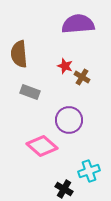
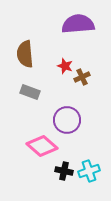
brown semicircle: moved 6 px right
brown cross: rotated 35 degrees clockwise
purple circle: moved 2 px left
black cross: moved 18 px up; rotated 18 degrees counterclockwise
